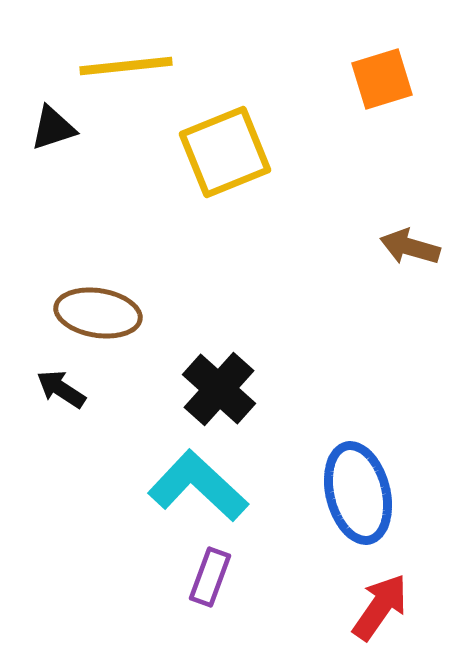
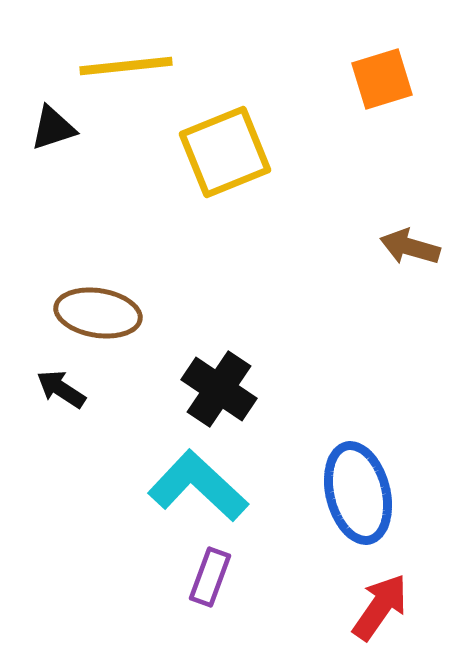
black cross: rotated 8 degrees counterclockwise
